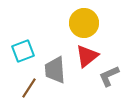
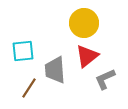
cyan square: rotated 15 degrees clockwise
gray L-shape: moved 4 px left, 3 px down
